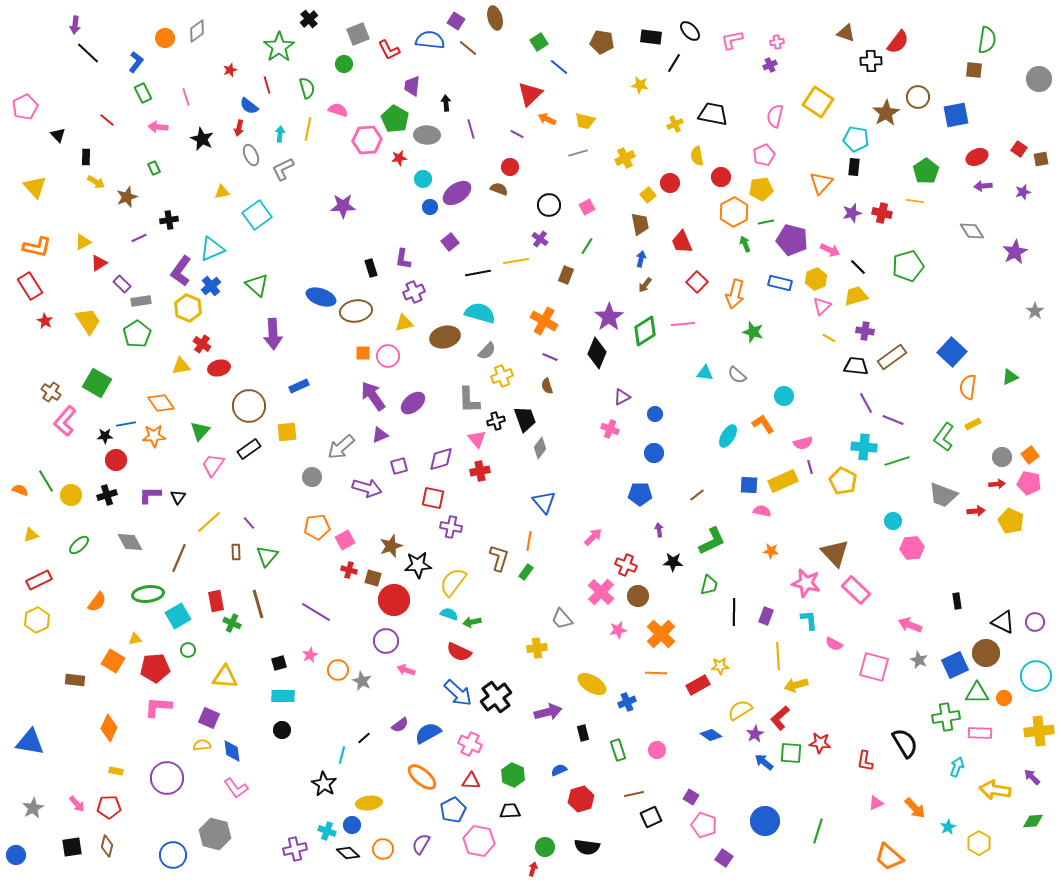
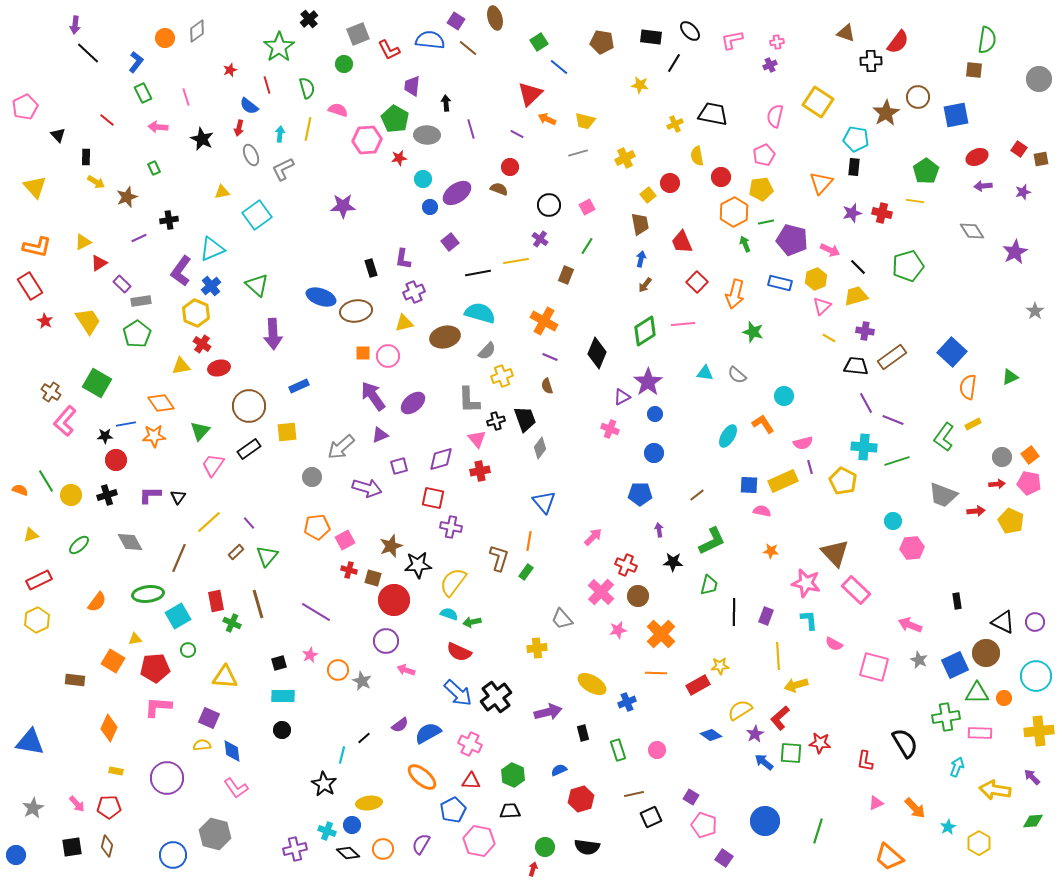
yellow hexagon at (188, 308): moved 8 px right, 5 px down
purple star at (609, 317): moved 39 px right, 65 px down
brown rectangle at (236, 552): rotated 49 degrees clockwise
